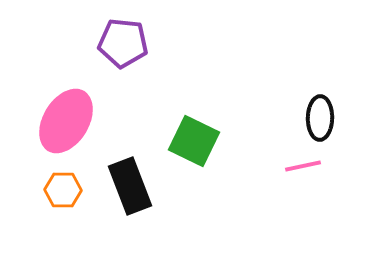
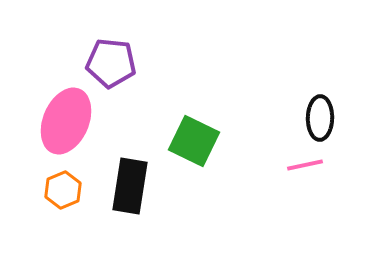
purple pentagon: moved 12 px left, 20 px down
pink ellipse: rotated 8 degrees counterclockwise
pink line: moved 2 px right, 1 px up
black rectangle: rotated 30 degrees clockwise
orange hexagon: rotated 24 degrees counterclockwise
